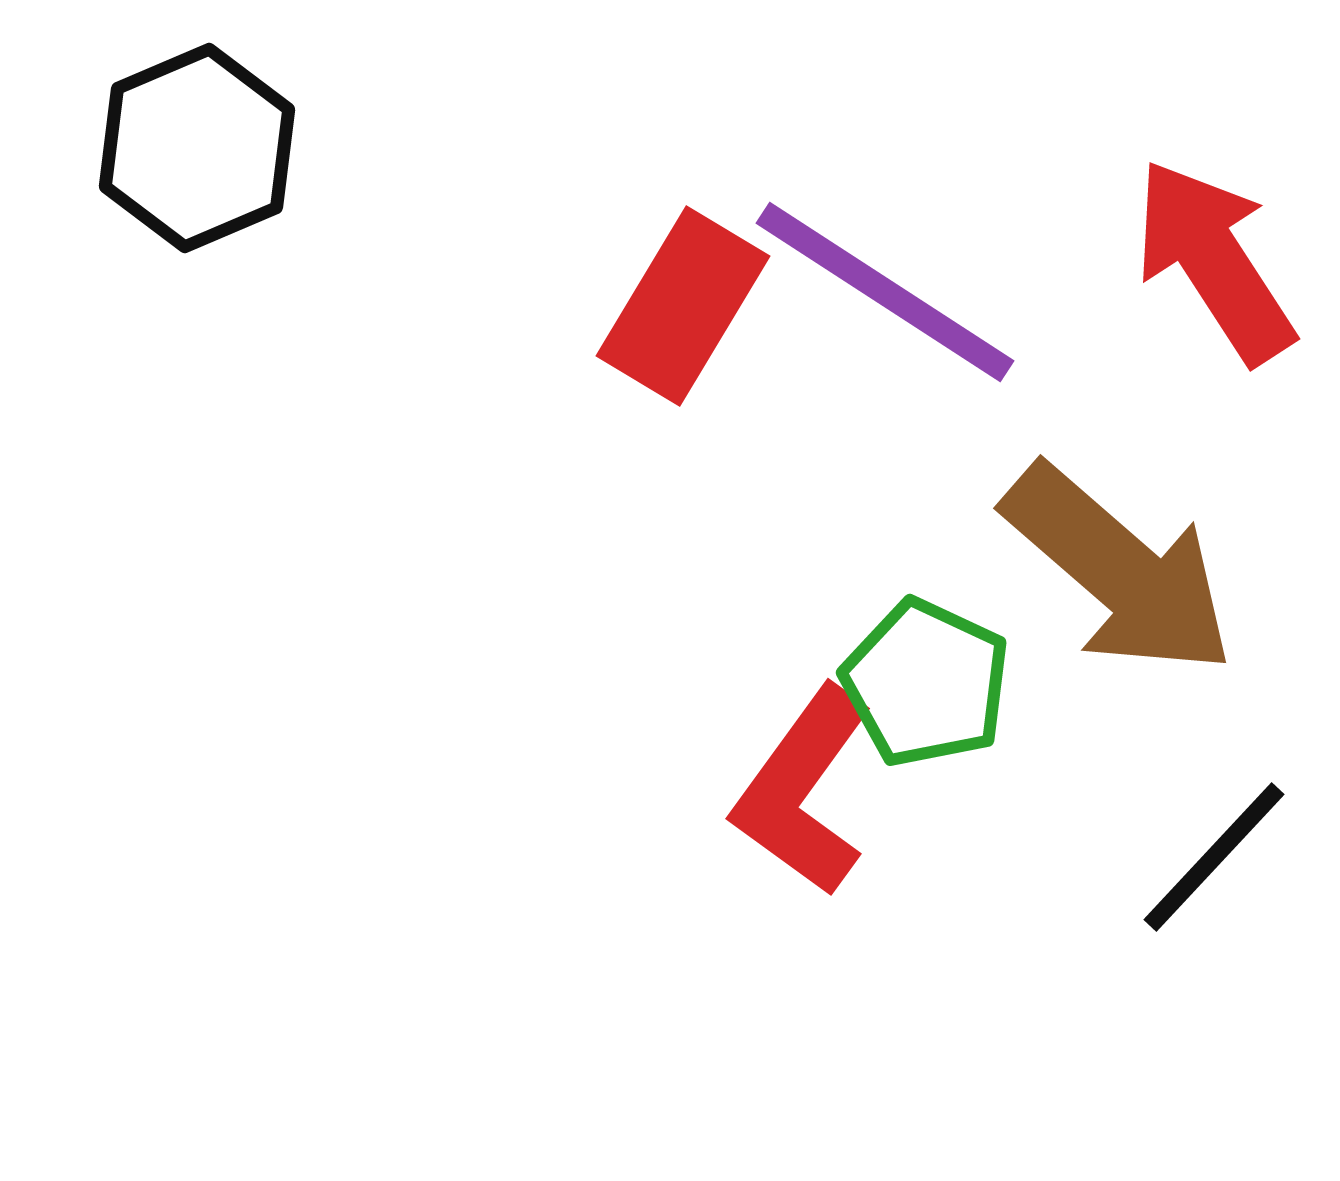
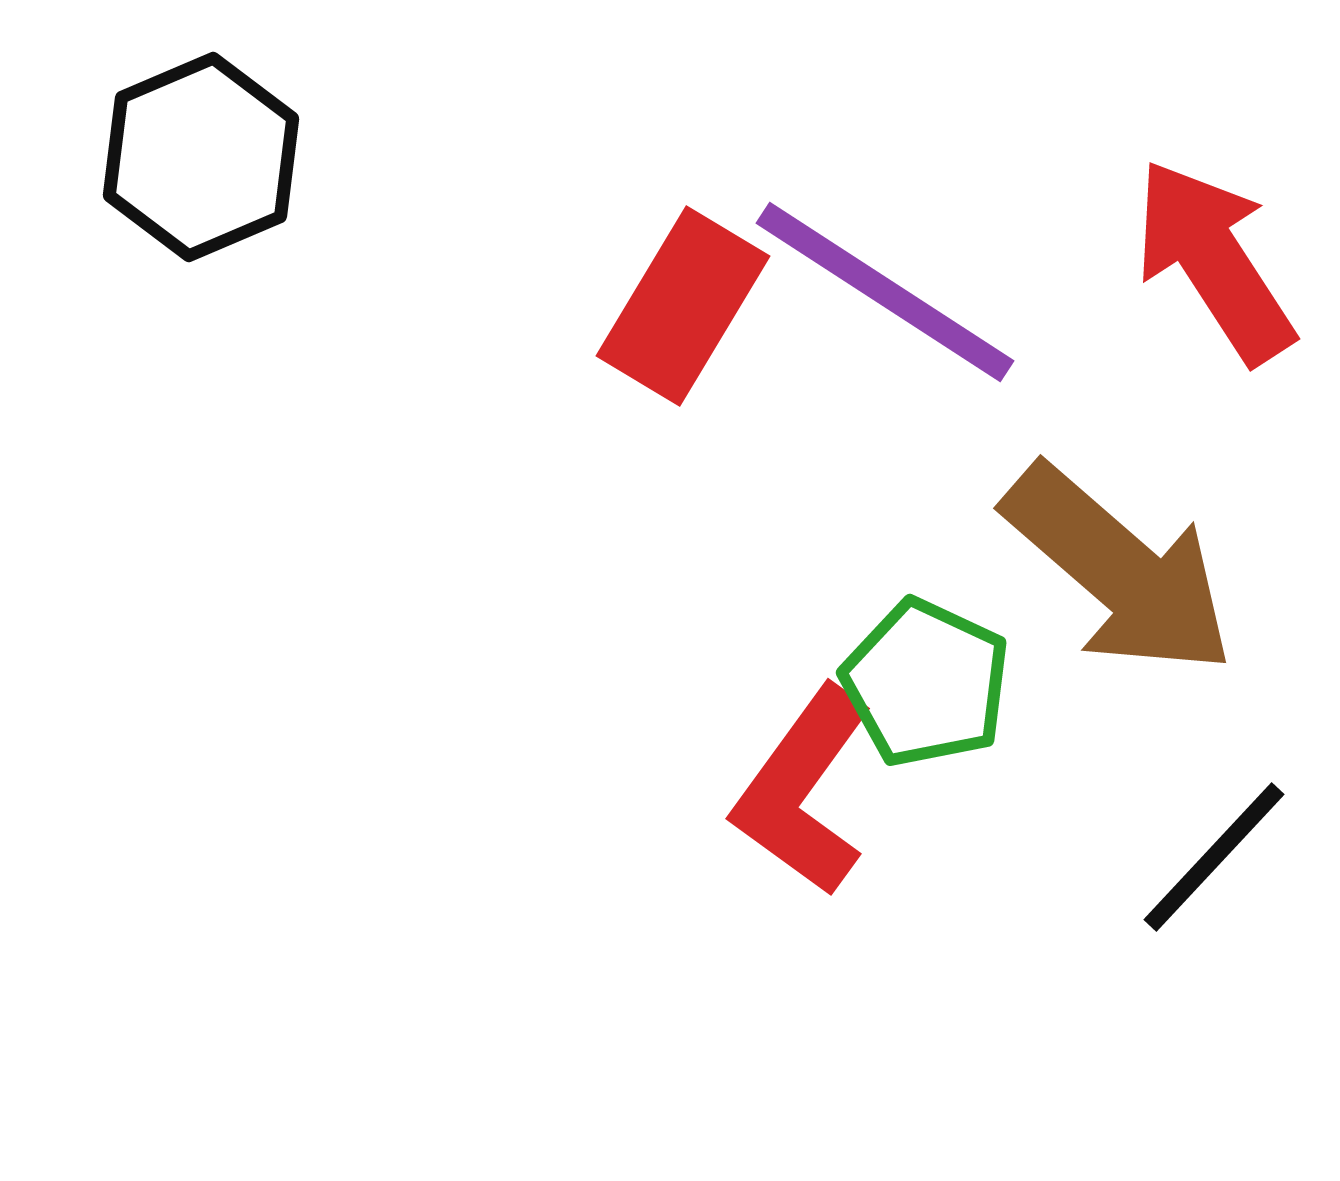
black hexagon: moved 4 px right, 9 px down
